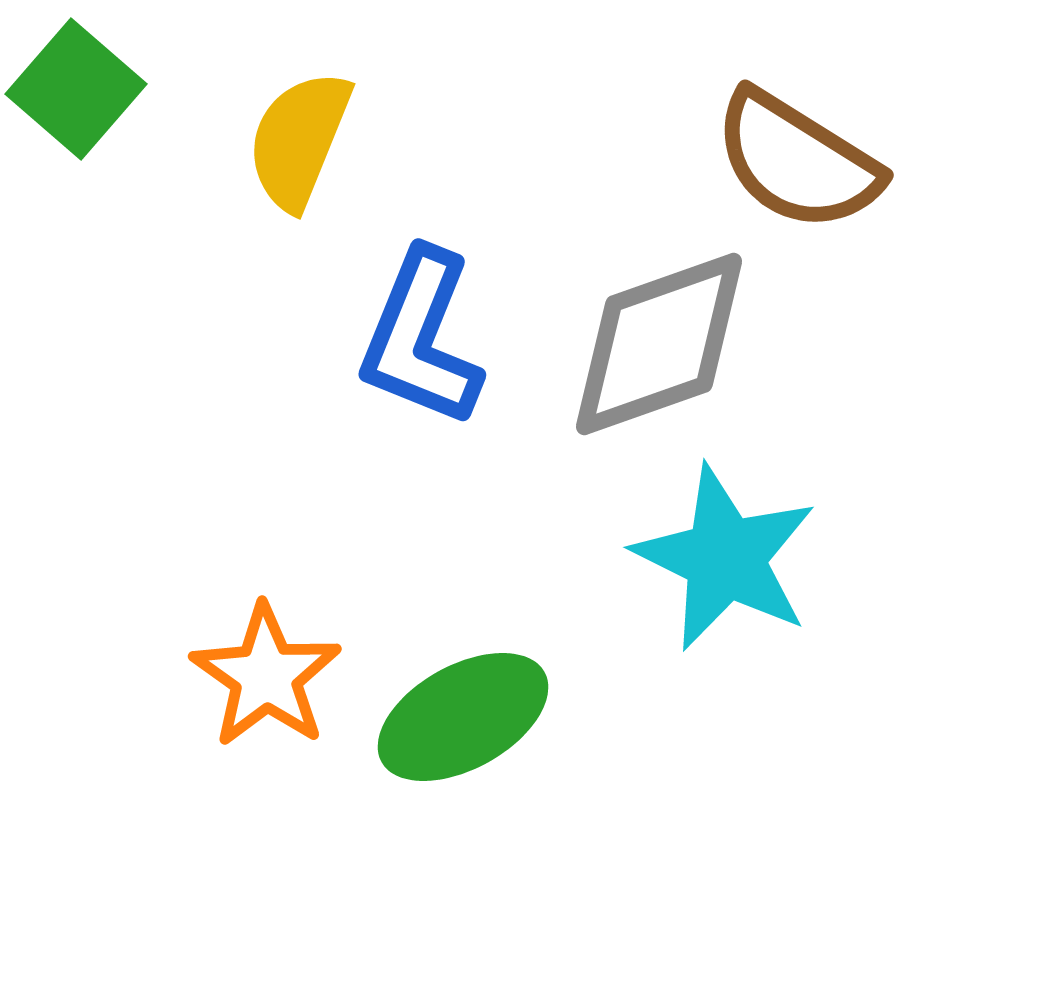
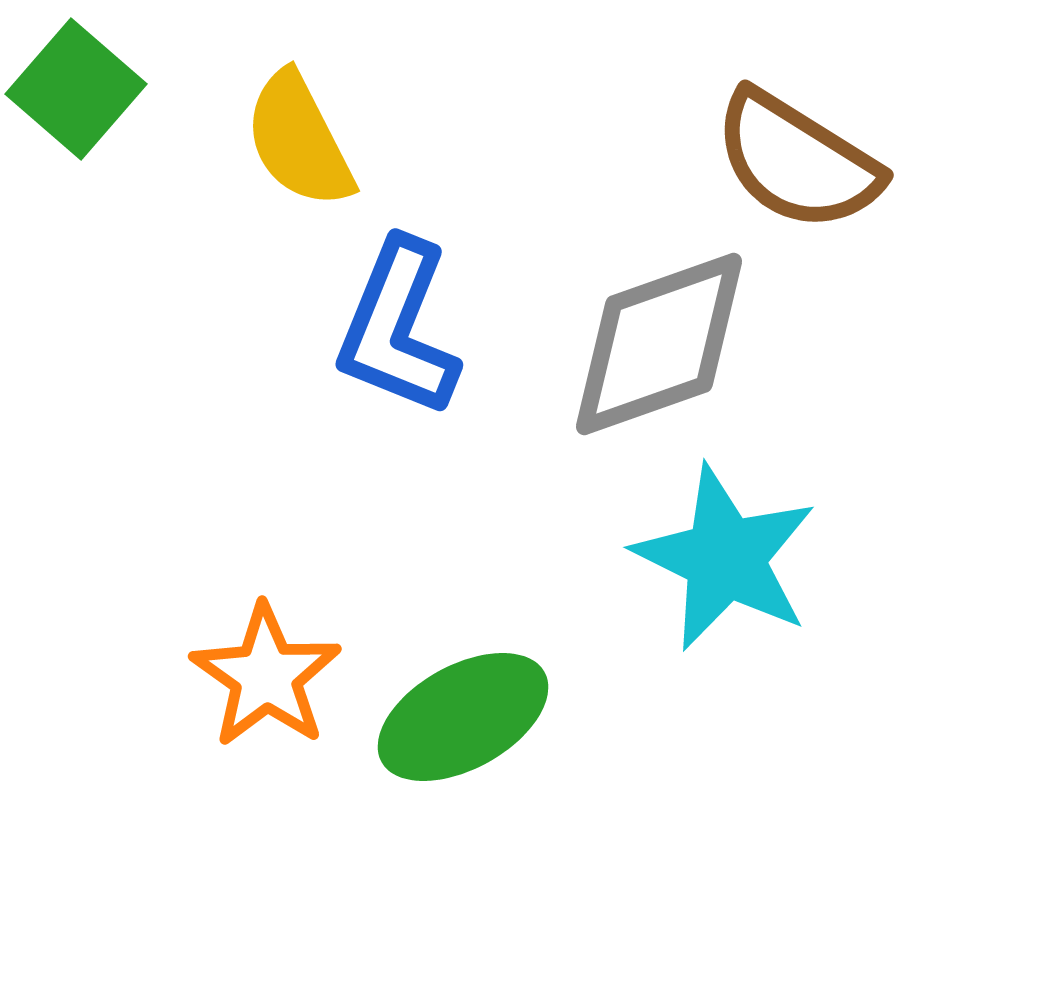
yellow semicircle: rotated 49 degrees counterclockwise
blue L-shape: moved 23 px left, 10 px up
